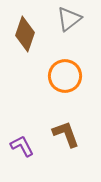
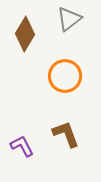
brown diamond: rotated 12 degrees clockwise
